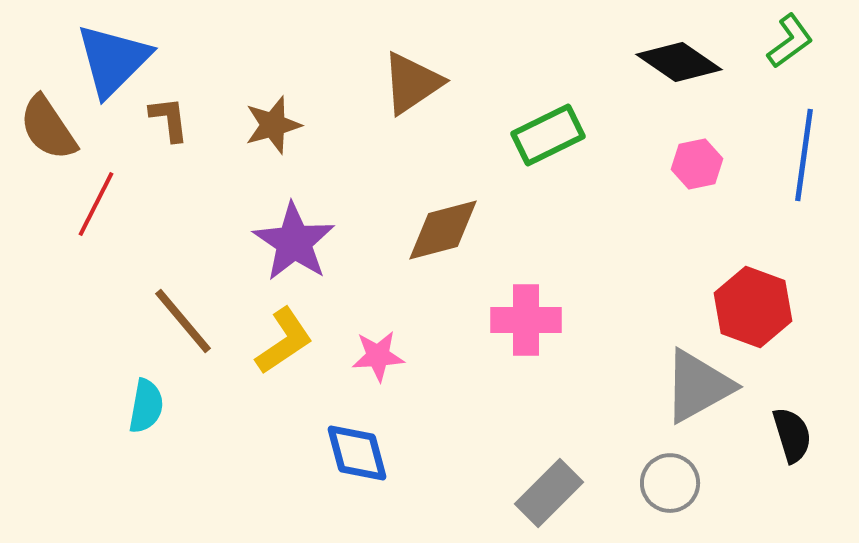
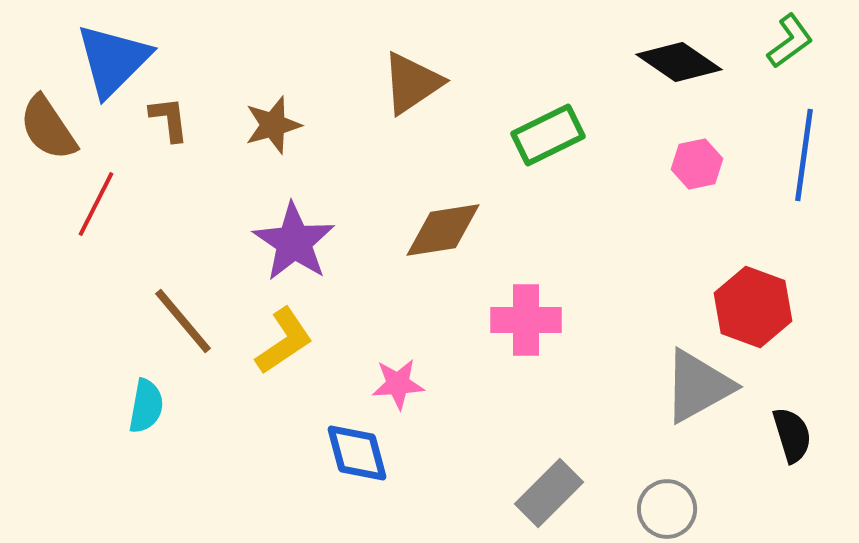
brown diamond: rotated 6 degrees clockwise
pink star: moved 20 px right, 28 px down
gray circle: moved 3 px left, 26 px down
